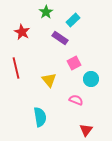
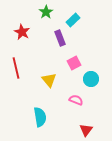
purple rectangle: rotated 35 degrees clockwise
